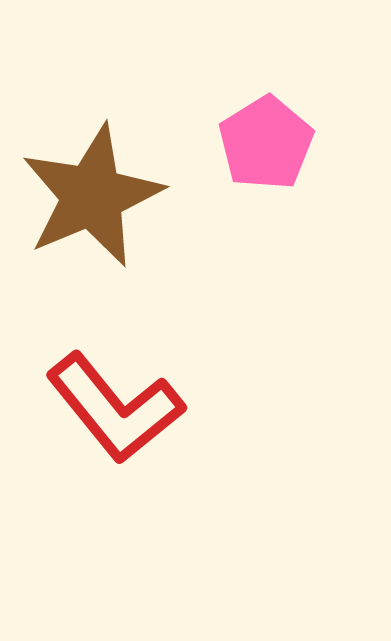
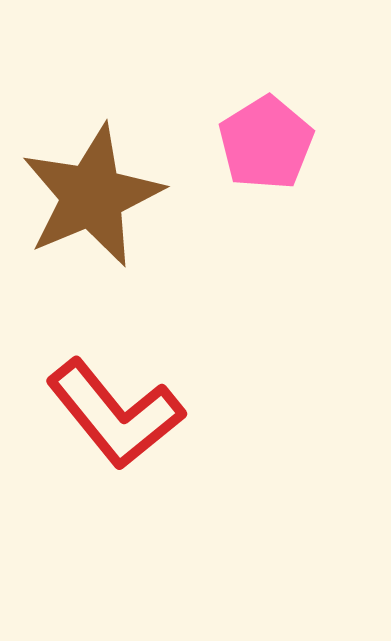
red L-shape: moved 6 px down
